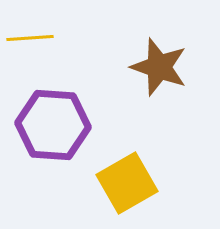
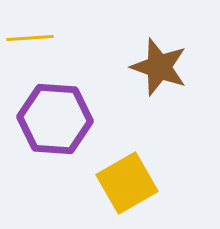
purple hexagon: moved 2 px right, 6 px up
